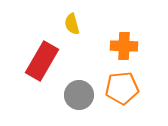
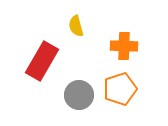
yellow semicircle: moved 4 px right, 2 px down
orange pentagon: moved 2 px left, 1 px down; rotated 12 degrees counterclockwise
